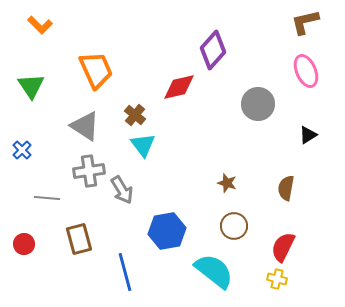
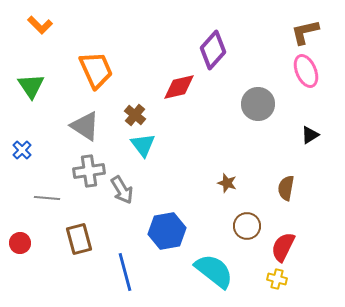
brown L-shape: moved 10 px down
black triangle: moved 2 px right
brown circle: moved 13 px right
red circle: moved 4 px left, 1 px up
